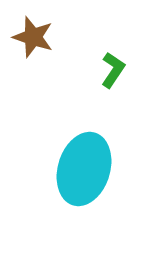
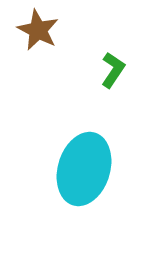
brown star: moved 5 px right, 7 px up; rotated 9 degrees clockwise
